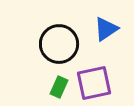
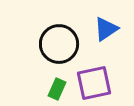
green rectangle: moved 2 px left, 2 px down
